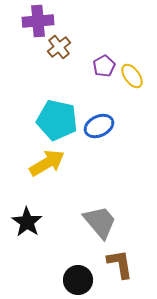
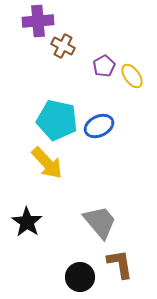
brown cross: moved 4 px right, 1 px up; rotated 25 degrees counterclockwise
yellow arrow: rotated 78 degrees clockwise
black circle: moved 2 px right, 3 px up
